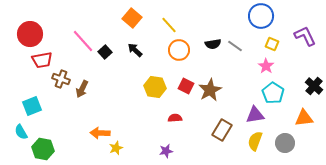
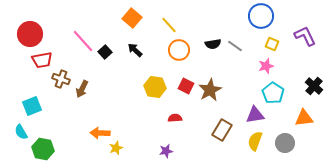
pink star: rotated 21 degrees clockwise
